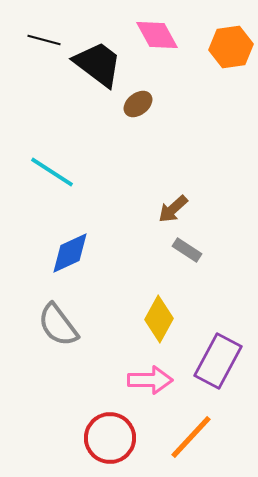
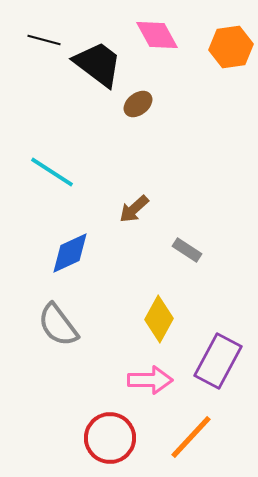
brown arrow: moved 39 px left
